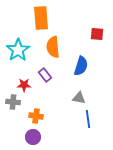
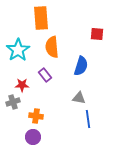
orange semicircle: moved 1 px left
red star: moved 2 px left
gray cross: rotated 24 degrees counterclockwise
